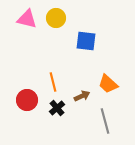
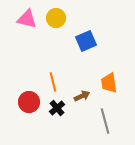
blue square: rotated 30 degrees counterclockwise
orange trapezoid: moved 1 px right, 1 px up; rotated 40 degrees clockwise
red circle: moved 2 px right, 2 px down
